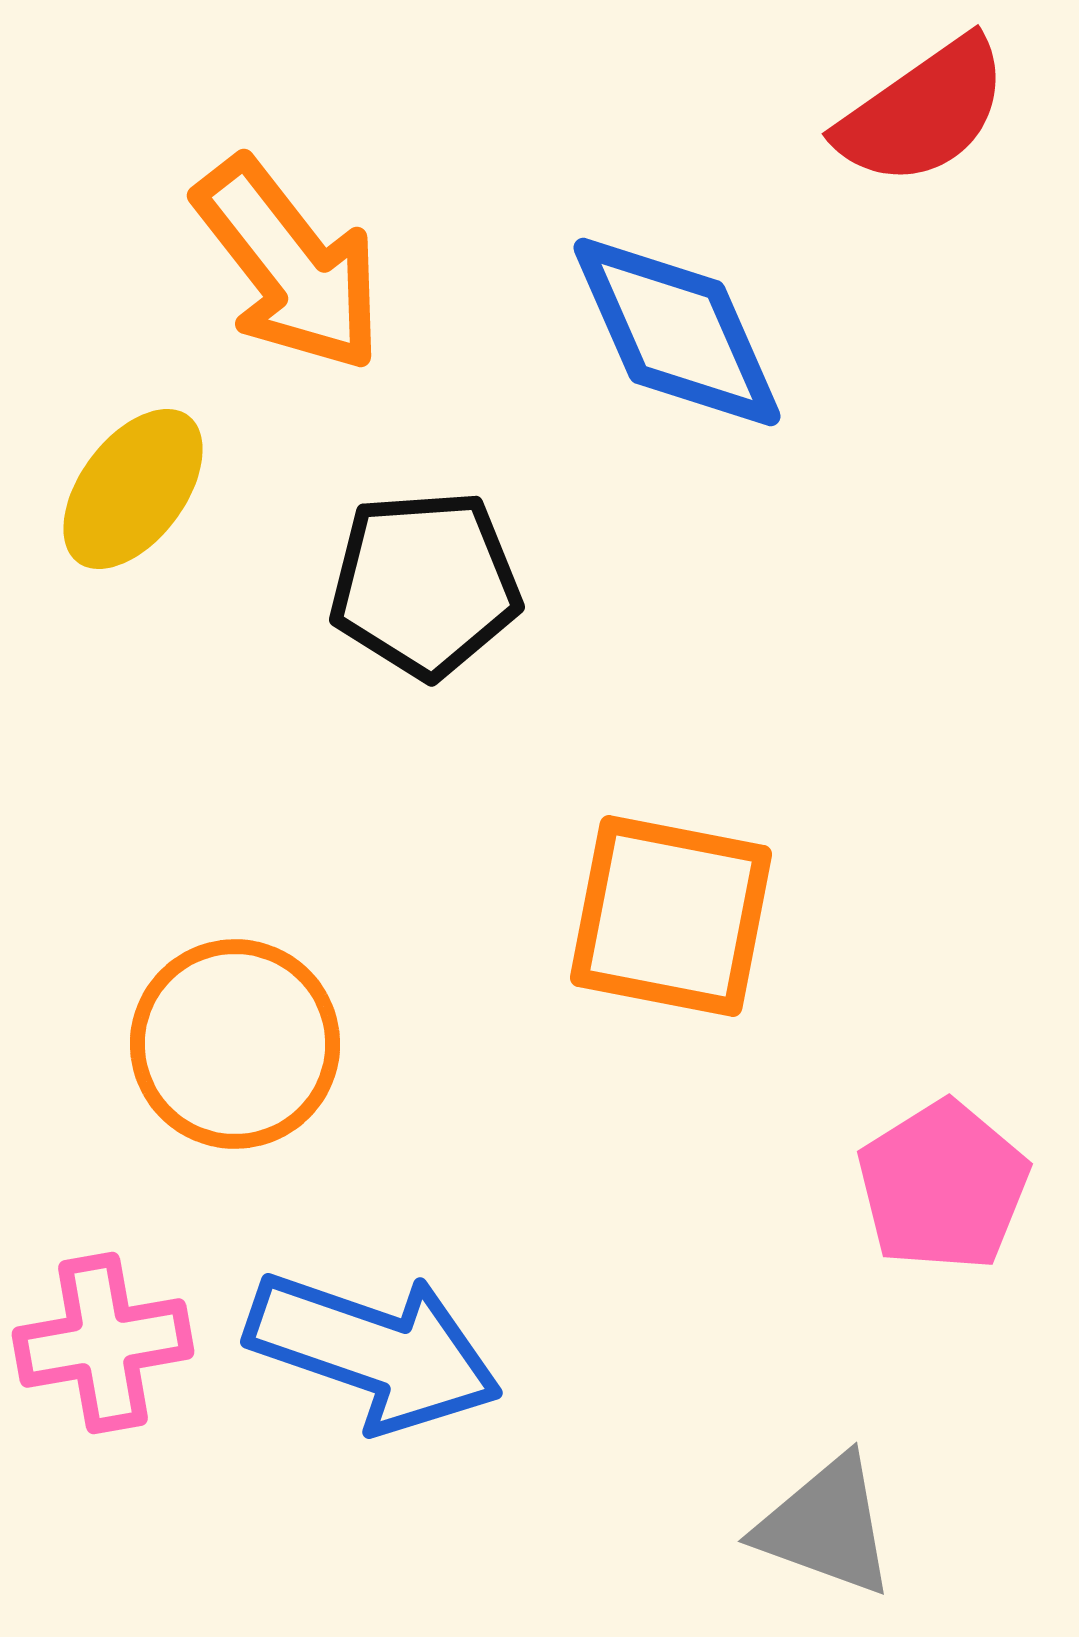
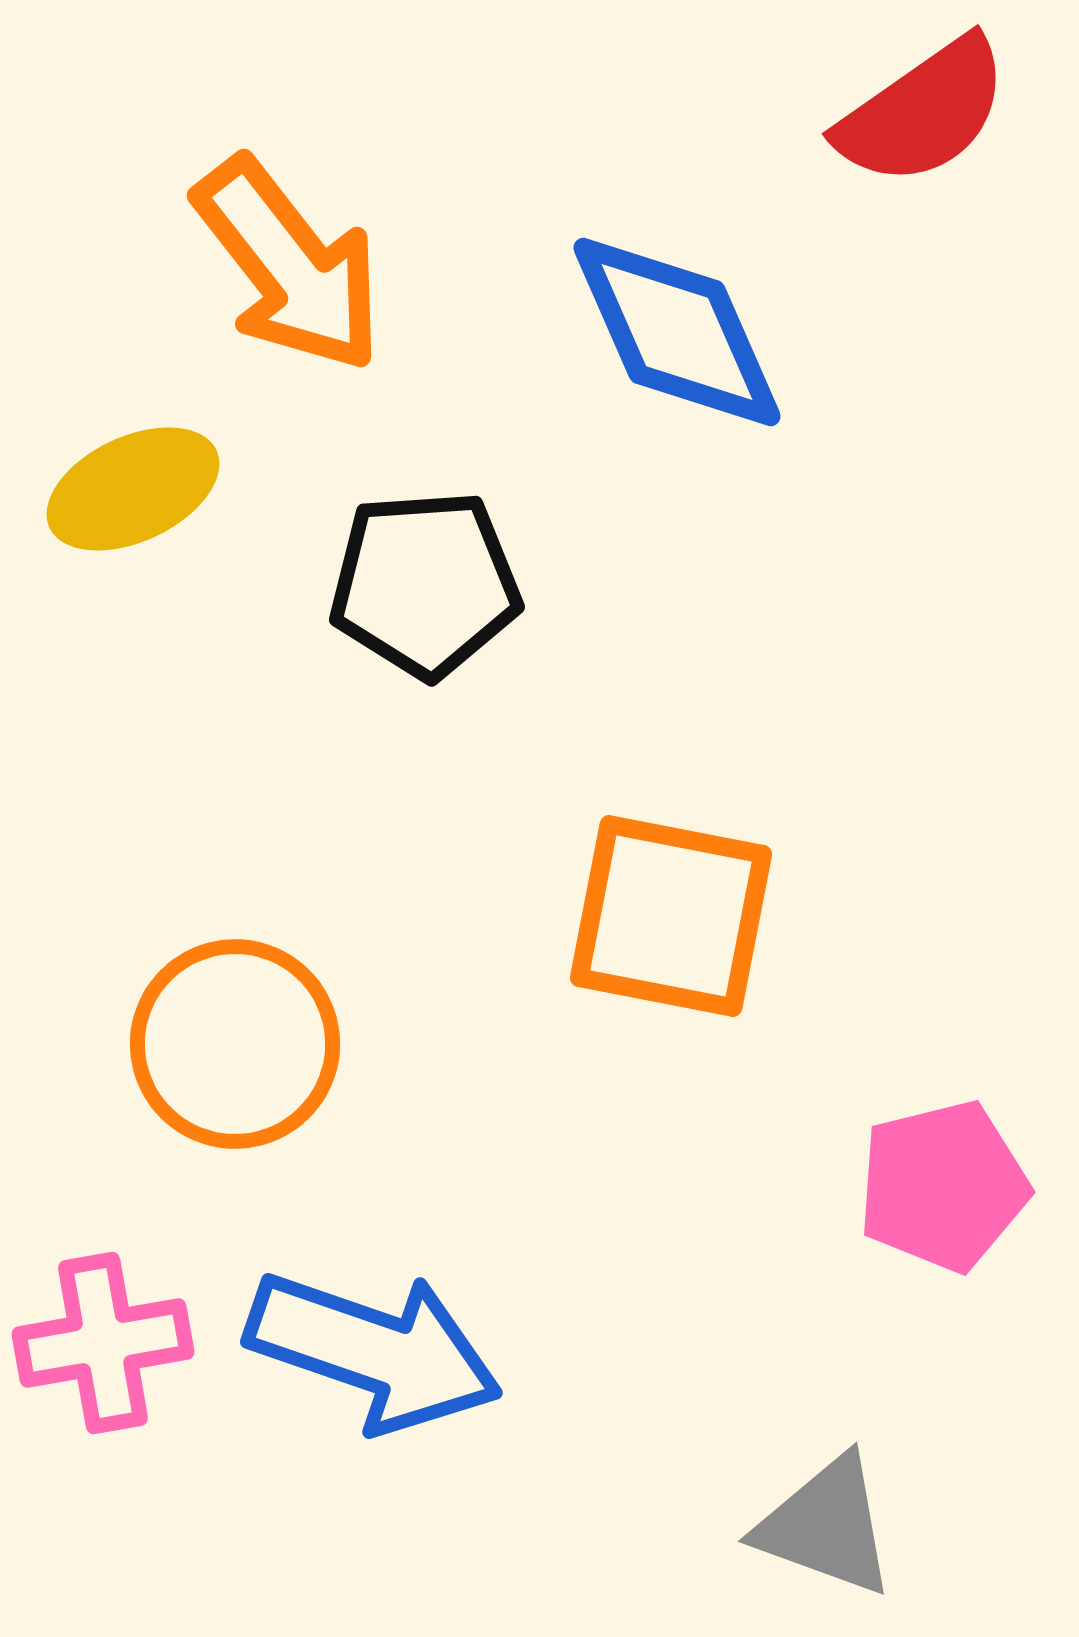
yellow ellipse: rotated 28 degrees clockwise
pink pentagon: rotated 18 degrees clockwise
